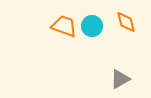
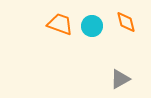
orange trapezoid: moved 4 px left, 2 px up
